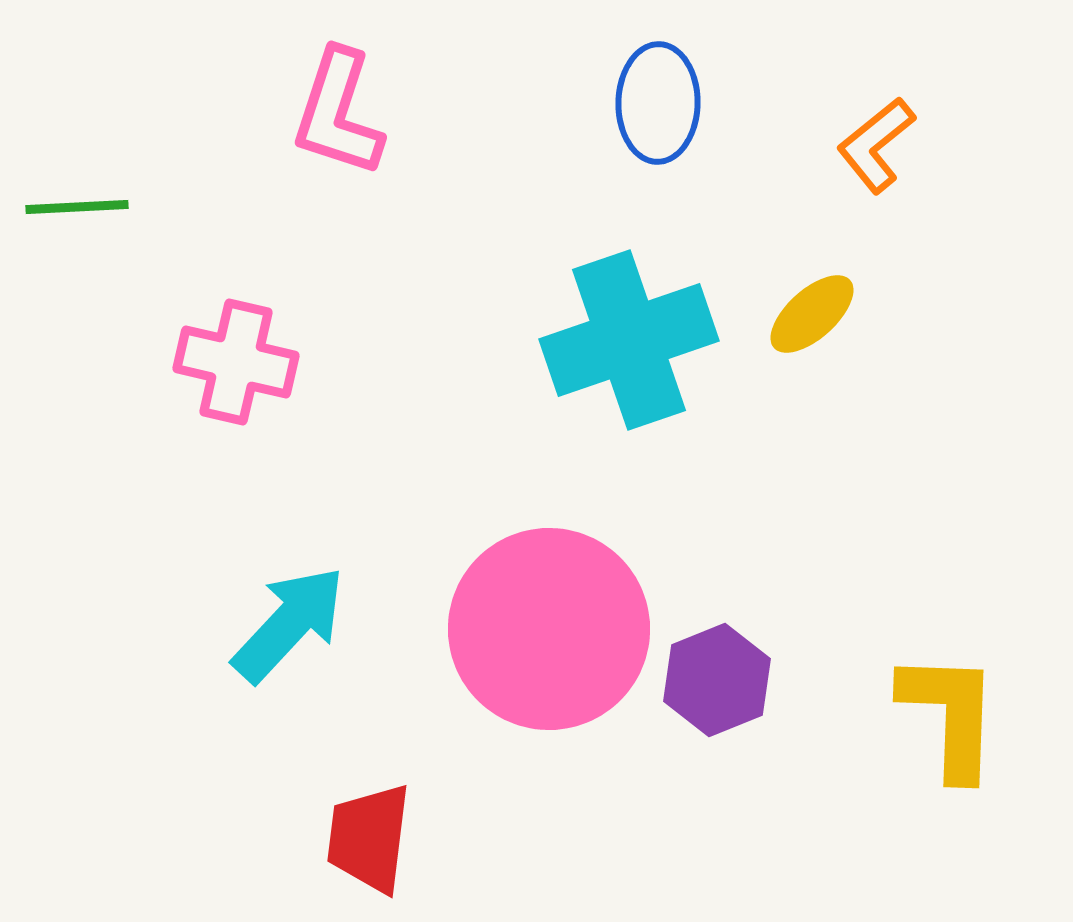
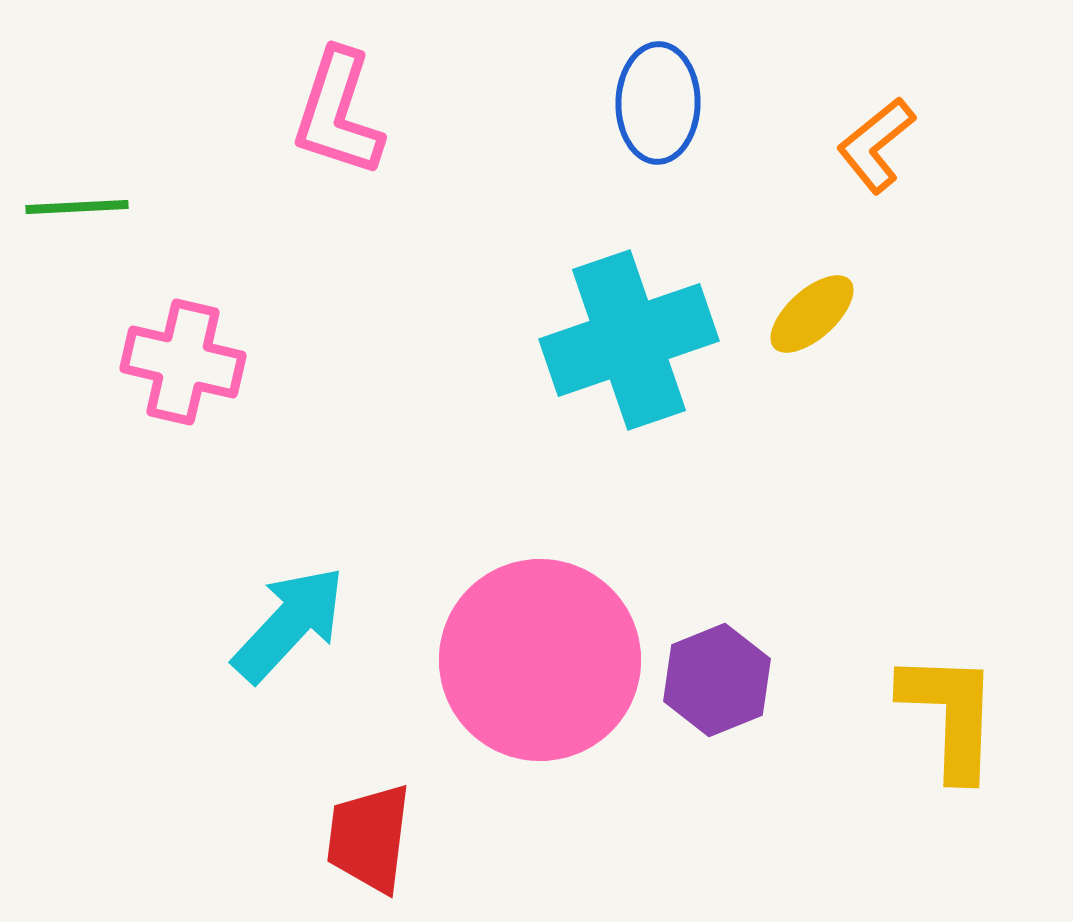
pink cross: moved 53 px left
pink circle: moved 9 px left, 31 px down
